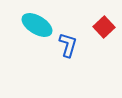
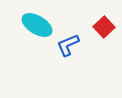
blue L-shape: rotated 130 degrees counterclockwise
